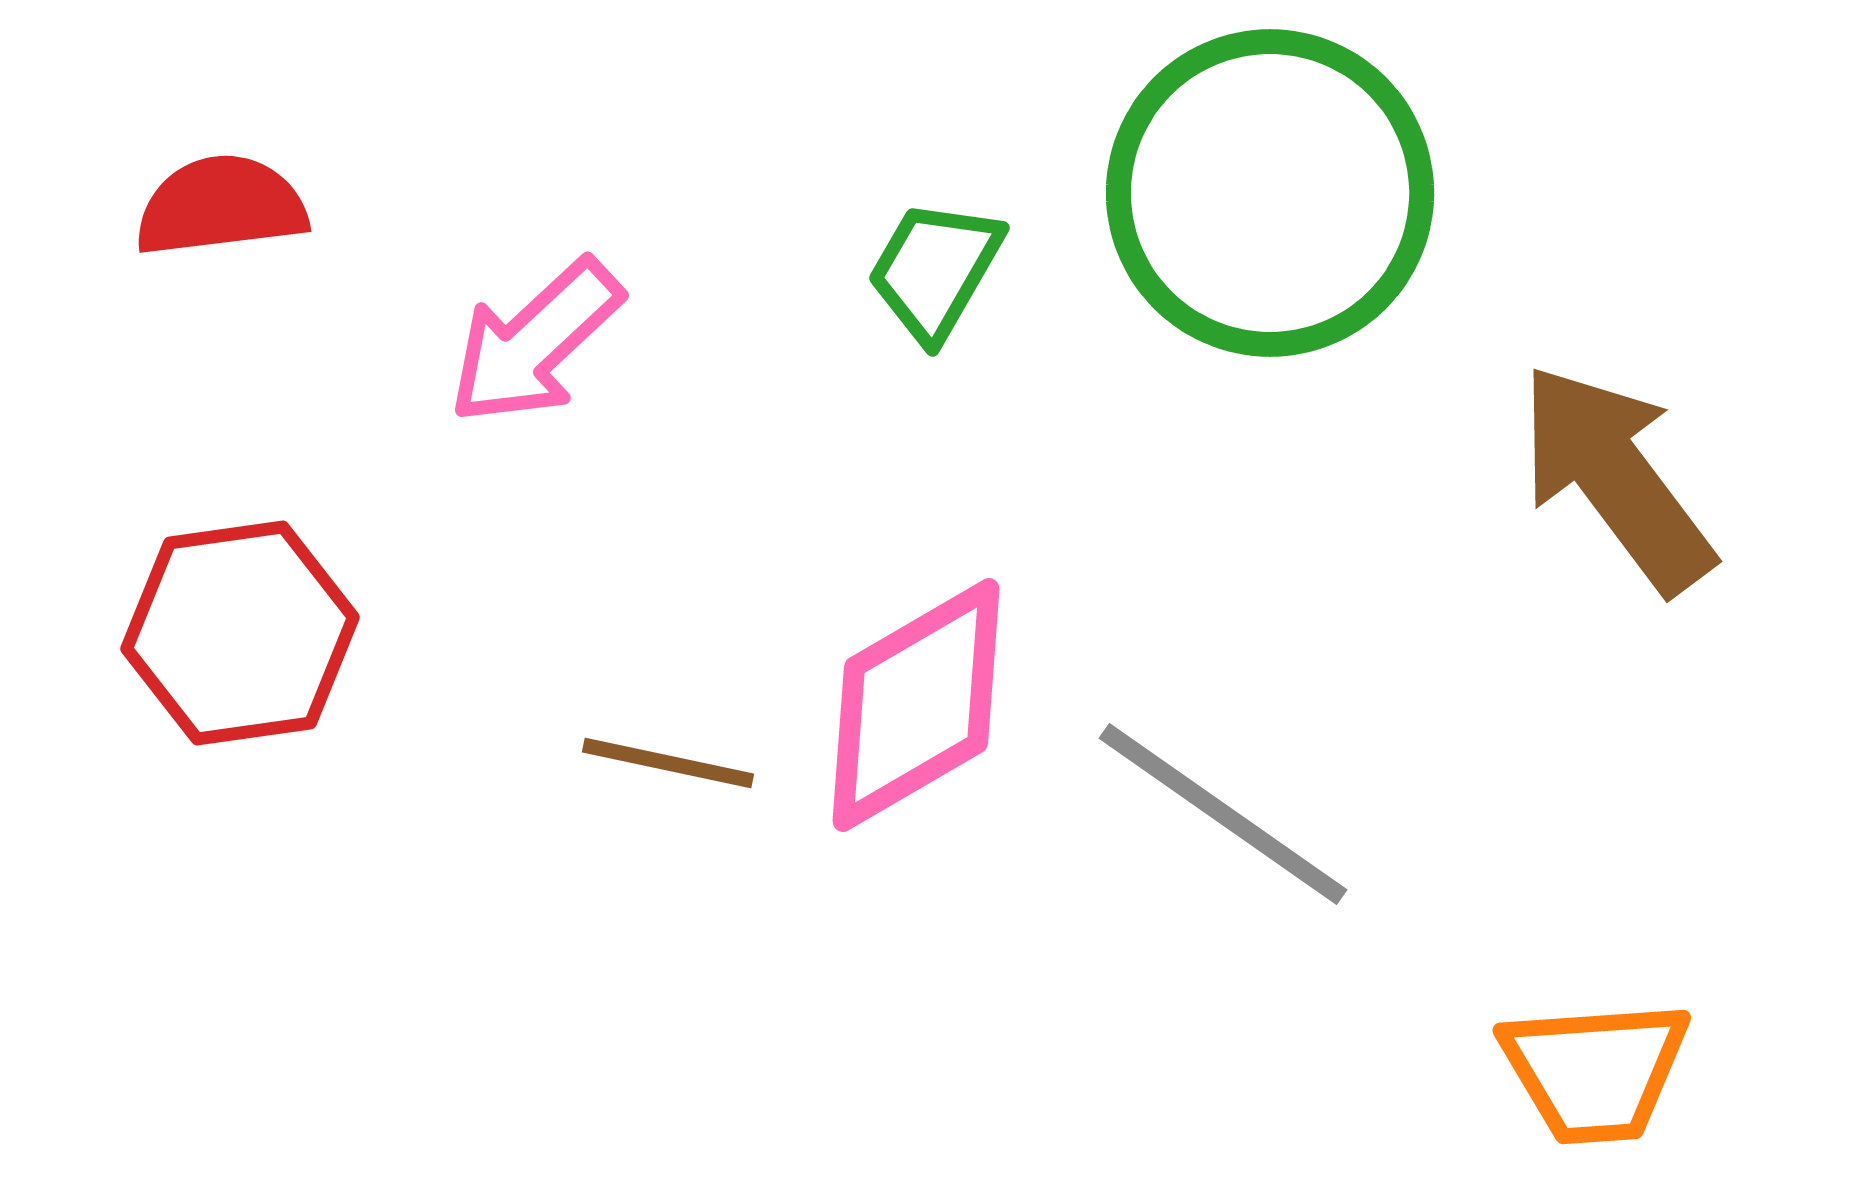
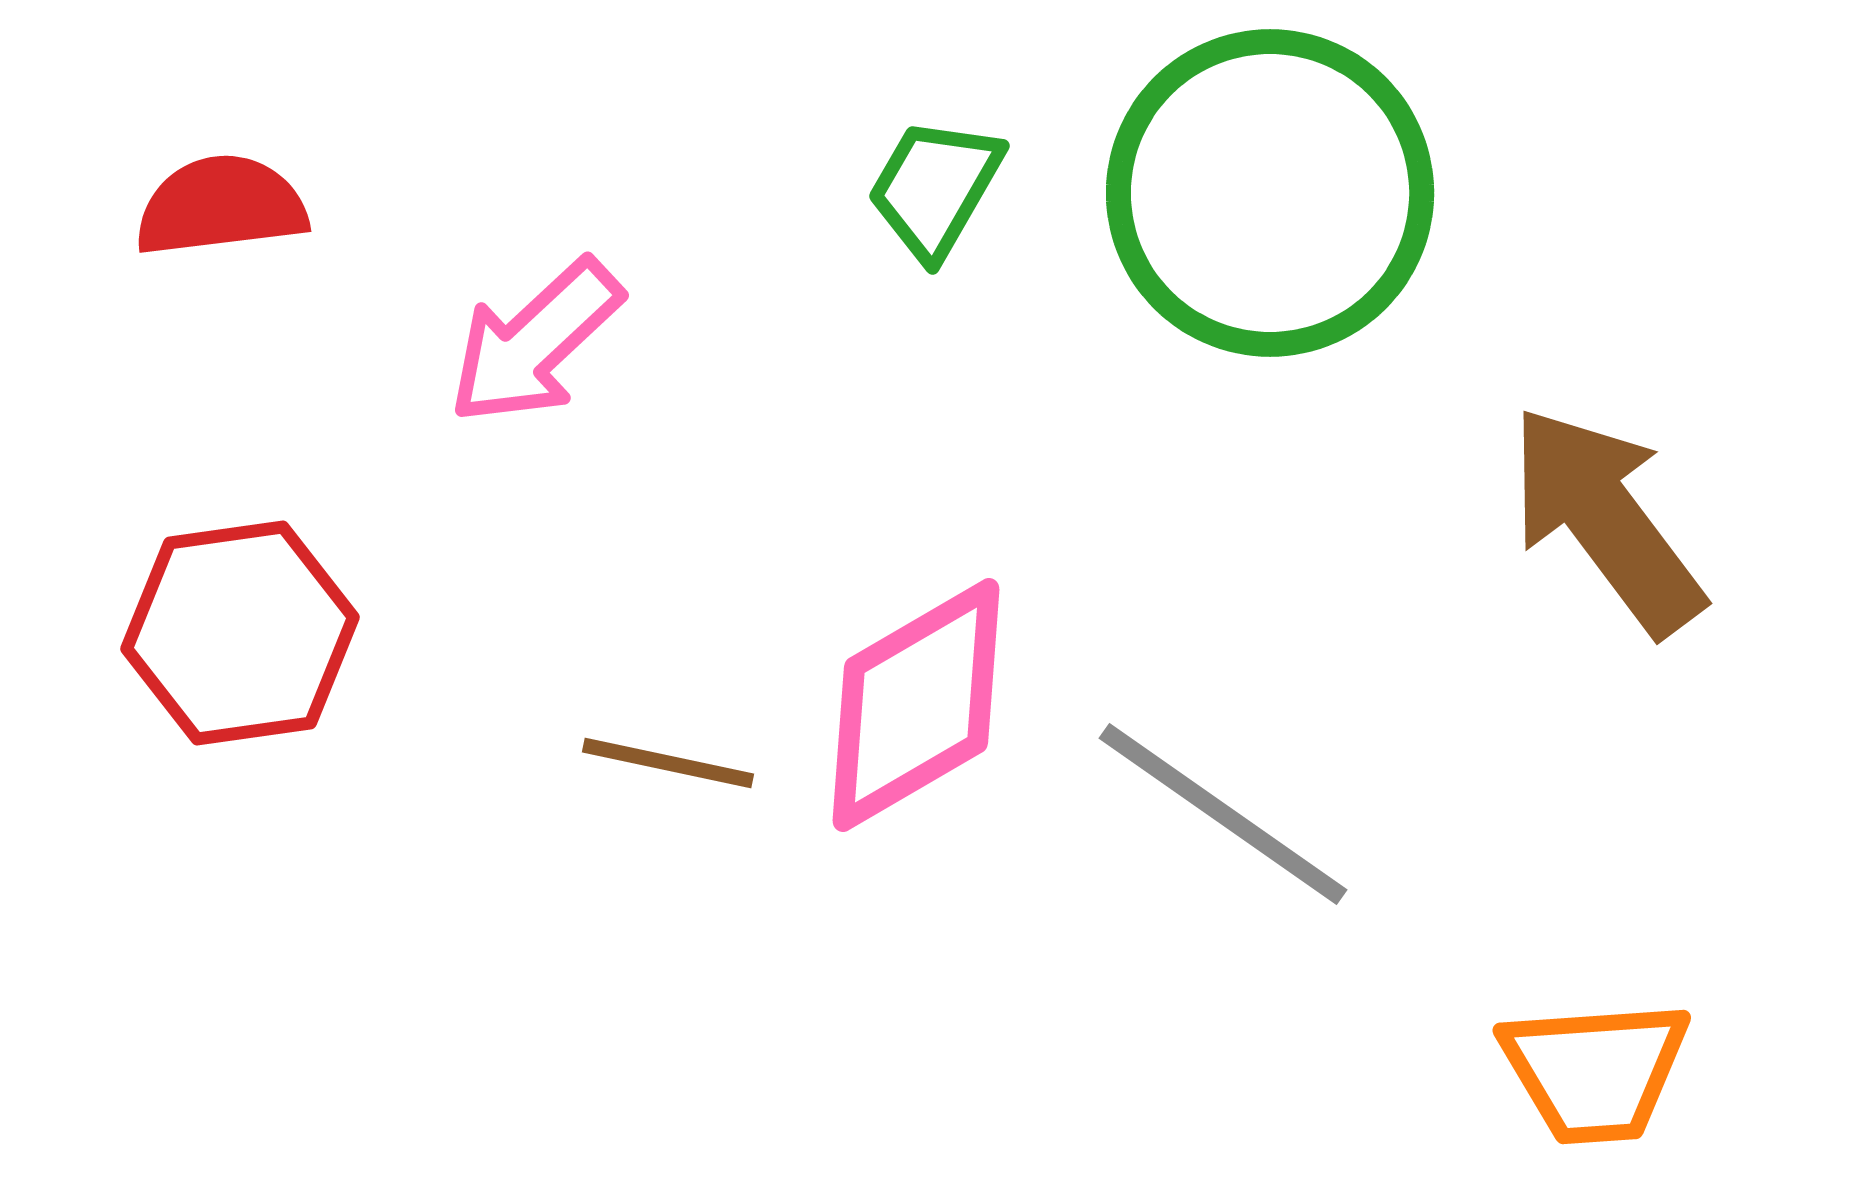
green trapezoid: moved 82 px up
brown arrow: moved 10 px left, 42 px down
